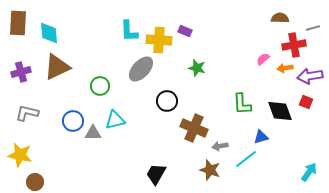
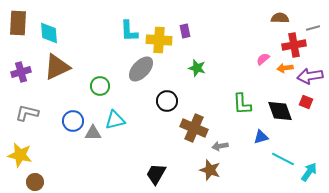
purple rectangle: rotated 56 degrees clockwise
cyan line: moved 37 px right; rotated 65 degrees clockwise
